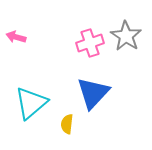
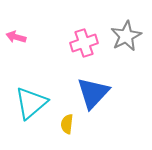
gray star: rotated 12 degrees clockwise
pink cross: moved 6 px left
